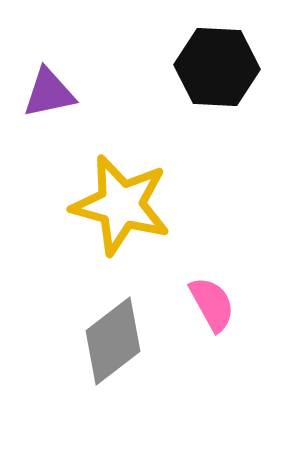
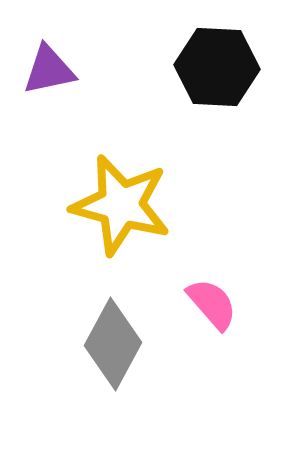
purple triangle: moved 23 px up
pink semicircle: rotated 12 degrees counterclockwise
gray diamond: moved 3 px down; rotated 24 degrees counterclockwise
